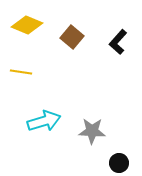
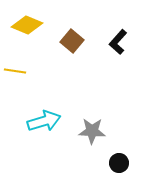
brown square: moved 4 px down
yellow line: moved 6 px left, 1 px up
